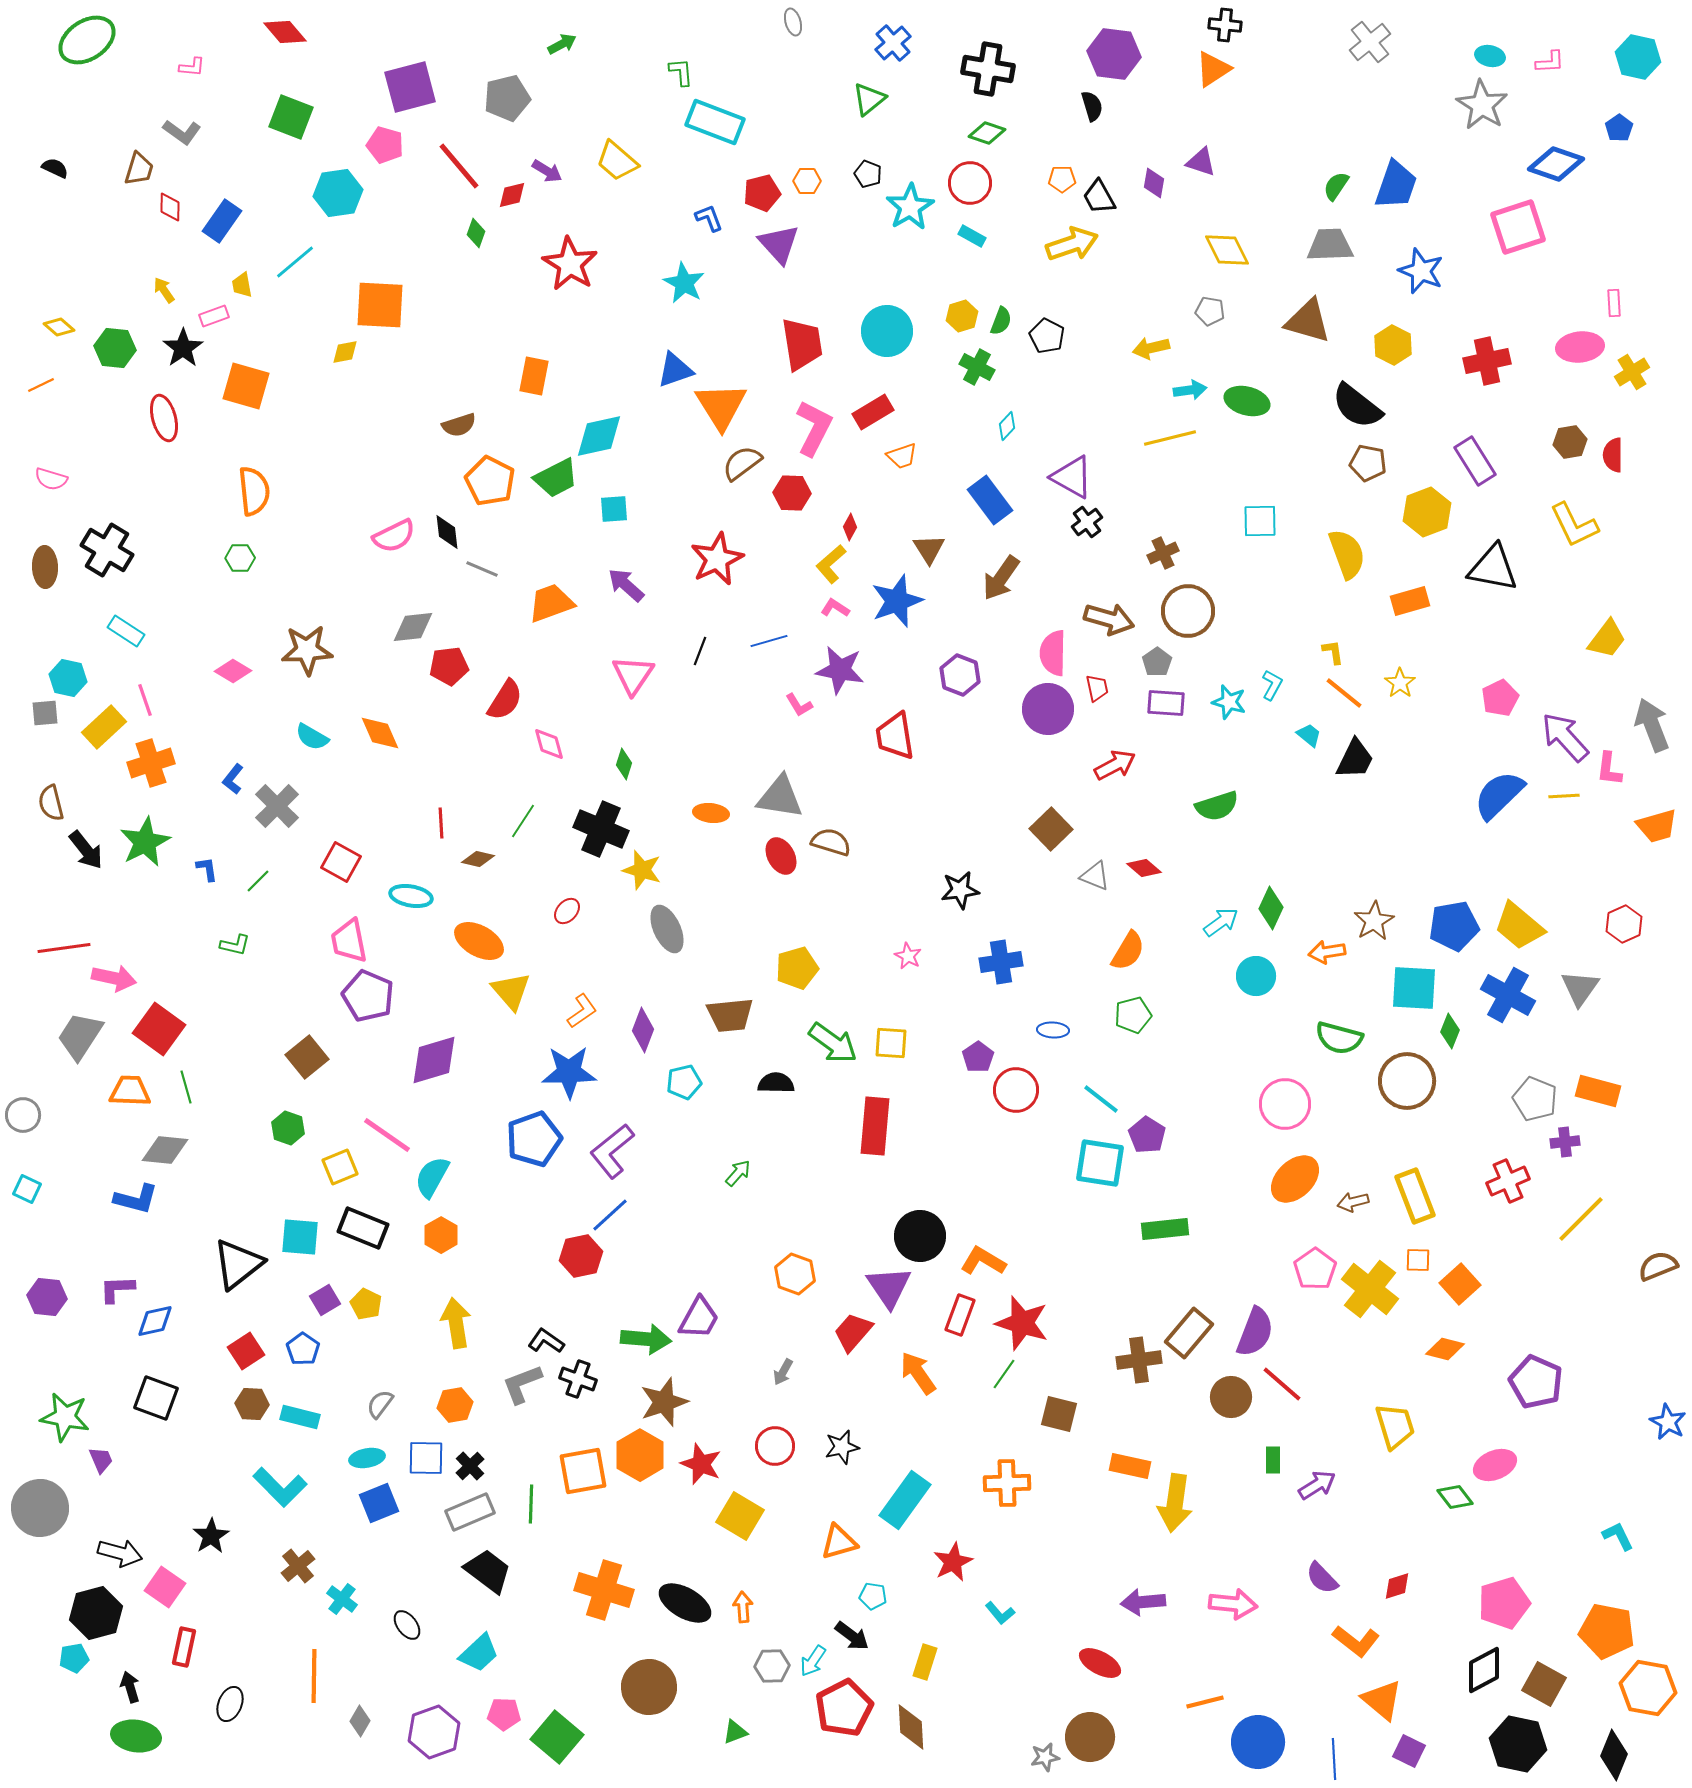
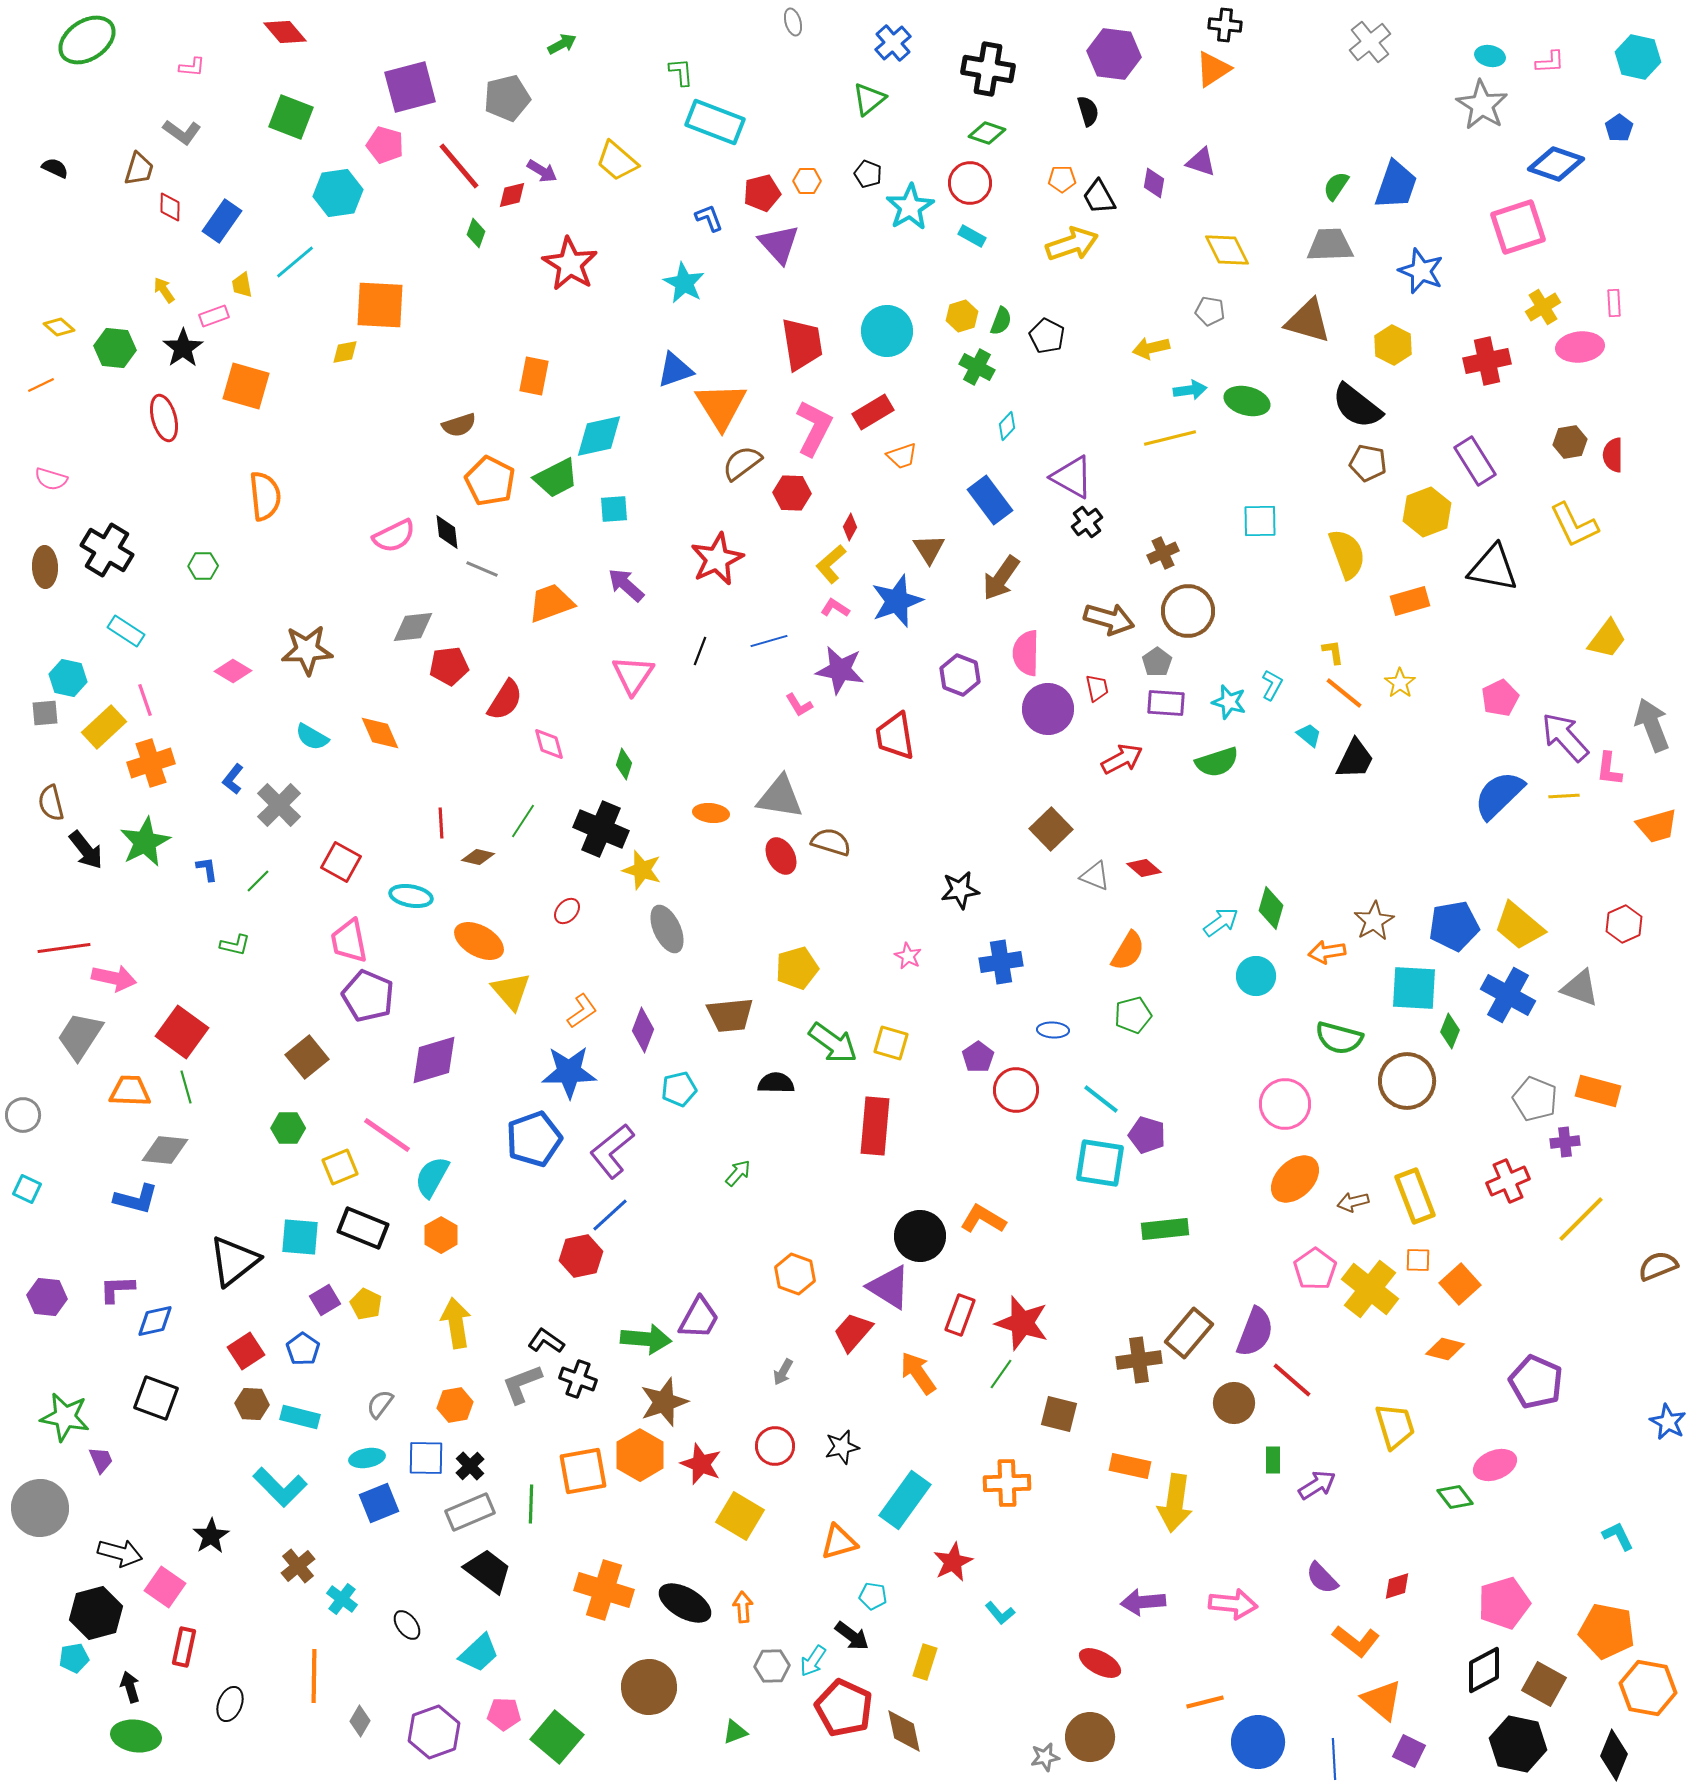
black semicircle at (1092, 106): moved 4 px left, 5 px down
purple arrow at (547, 171): moved 5 px left
yellow cross at (1632, 372): moved 89 px left, 65 px up
orange semicircle at (254, 491): moved 11 px right, 5 px down
green hexagon at (240, 558): moved 37 px left, 8 px down
pink semicircle at (1053, 653): moved 27 px left
red arrow at (1115, 765): moved 7 px right, 6 px up
gray cross at (277, 806): moved 2 px right, 1 px up
green semicircle at (1217, 806): moved 44 px up
brown diamond at (478, 859): moved 2 px up
green diamond at (1271, 908): rotated 9 degrees counterclockwise
gray triangle at (1580, 988): rotated 45 degrees counterclockwise
red square at (159, 1029): moved 23 px right, 3 px down
yellow square at (891, 1043): rotated 12 degrees clockwise
cyan pentagon at (684, 1082): moved 5 px left, 7 px down
green hexagon at (288, 1128): rotated 20 degrees counterclockwise
purple pentagon at (1147, 1135): rotated 15 degrees counterclockwise
orange L-shape at (983, 1261): moved 42 px up
black triangle at (238, 1264): moved 4 px left, 3 px up
purple triangle at (889, 1287): rotated 24 degrees counterclockwise
green line at (1004, 1374): moved 3 px left
red line at (1282, 1384): moved 10 px right, 4 px up
brown circle at (1231, 1397): moved 3 px right, 6 px down
red pentagon at (844, 1708): rotated 20 degrees counterclockwise
brown diamond at (911, 1727): moved 7 px left, 4 px down; rotated 9 degrees counterclockwise
